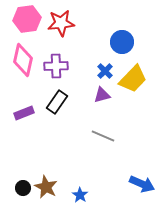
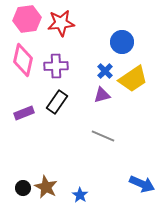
yellow trapezoid: rotated 12 degrees clockwise
